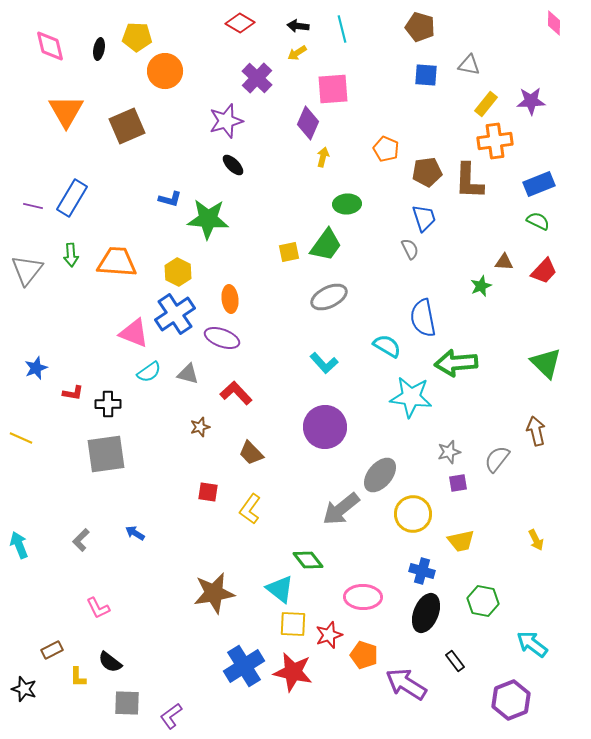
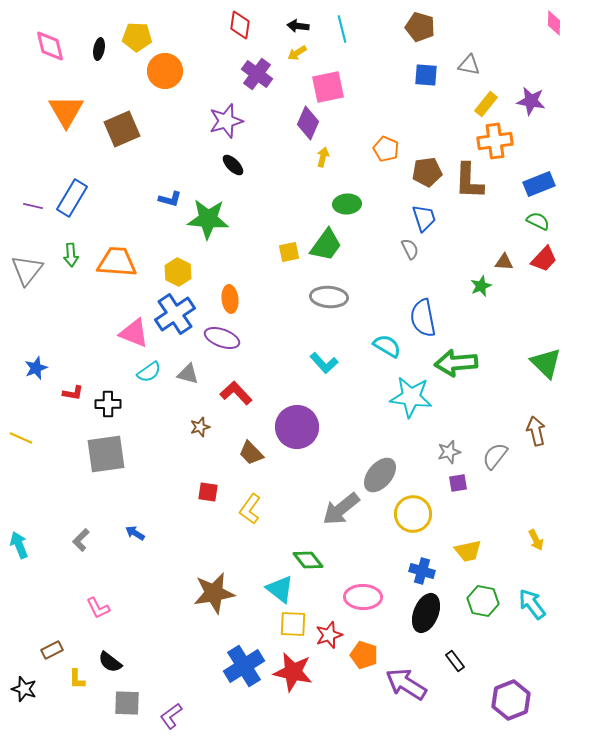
red diamond at (240, 23): moved 2 px down; rotated 68 degrees clockwise
purple cross at (257, 78): moved 4 px up; rotated 8 degrees counterclockwise
pink square at (333, 89): moved 5 px left, 2 px up; rotated 8 degrees counterclockwise
purple star at (531, 101): rotated 12 degrees clockwise
brown square at (127, 126): moved 5 px left, 3 px down
red trapezoid at (544, 271): moved 12 px up
gray ellipse at (329, 297): rotated 30 degrees clockwise
purple circle at (325, 427): moved 28 px left
gray semicircle at (497, 459): moved 2 px left, 3 px up
yellow trapezoid at (461, 541): moved 7 px right, 10 px down
cyan arrow at (532, 644): moved 40 px up; rotated 16 degrees clockwise
yellow L-shape at (78, 677): moved 1 px left, 2 px down
